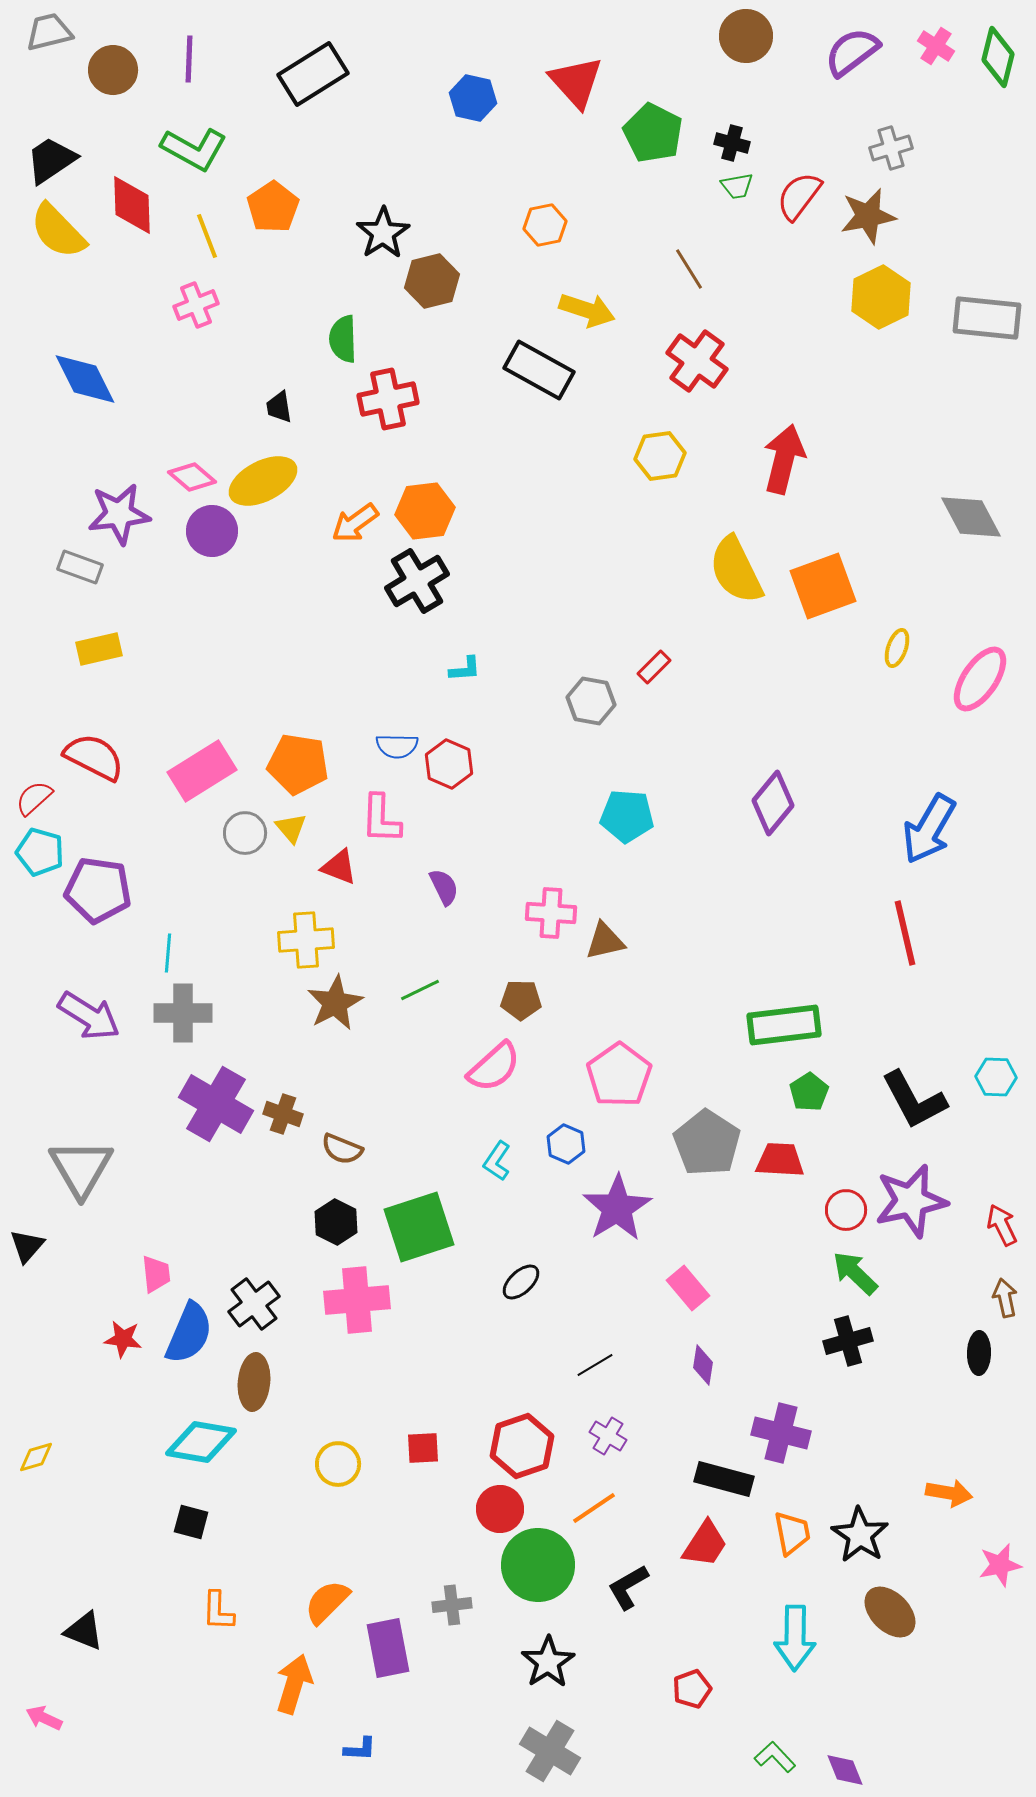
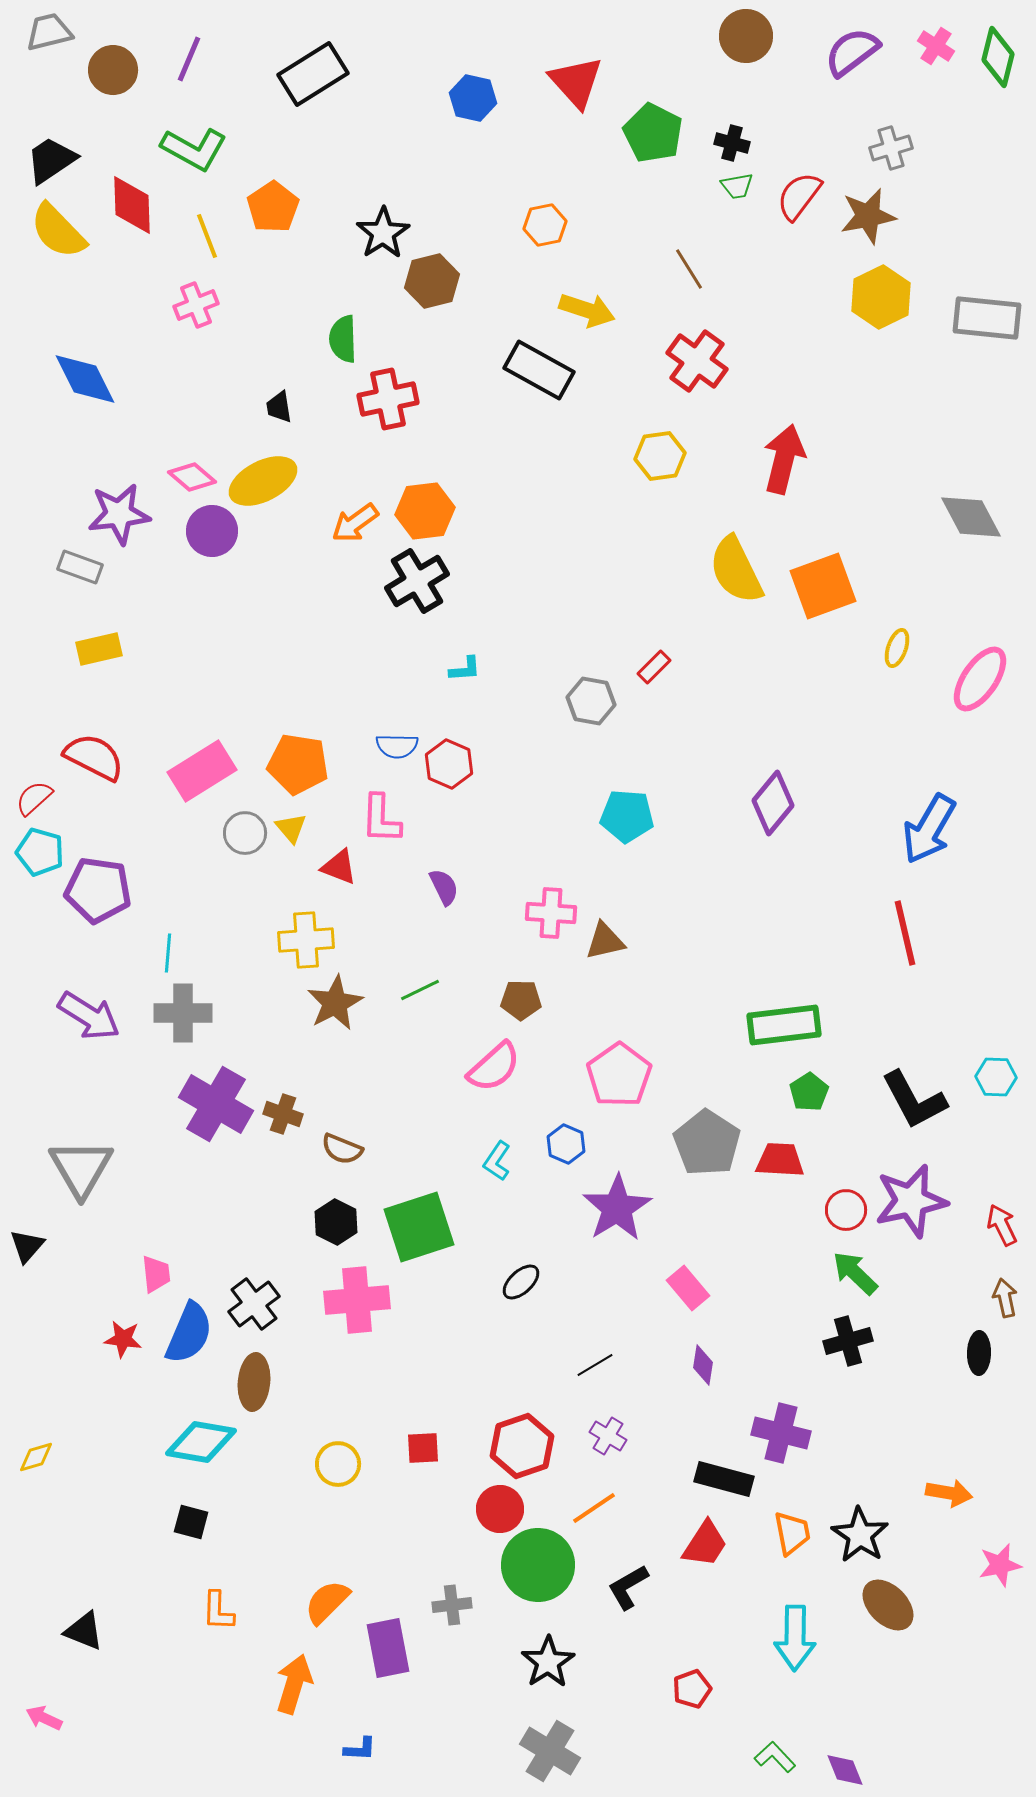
purple line at (189, 59): rotated 21 degrees clockwise
brown ellipse at (890, 1612): moved 2 px left, 7 px up
